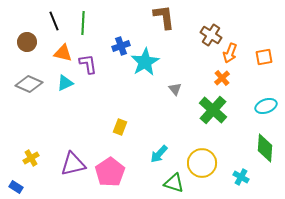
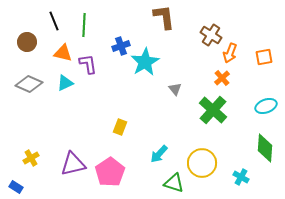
green line: moved 1 px right, 2 px down
